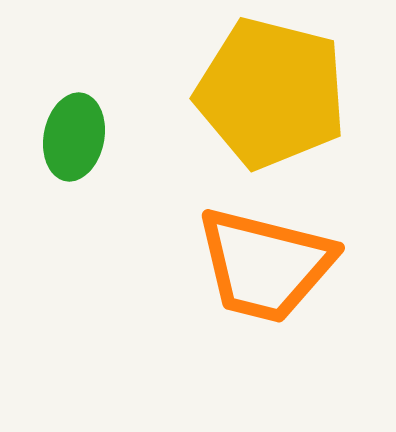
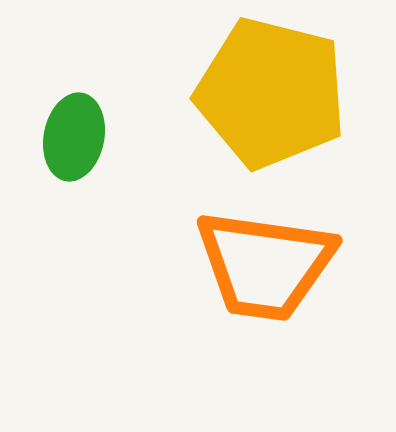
orange trapezoid: rotated 6 degrees counterclockwise
